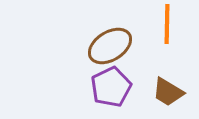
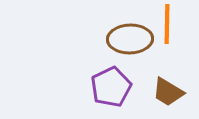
brown ellipse: moved 20 px right, 7 px up; rotated 30 degrees clockwise
